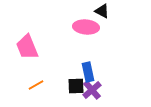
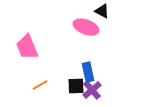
pink ellipse: rotated 15 degrees clockwise
orange line: moved 4 px right
